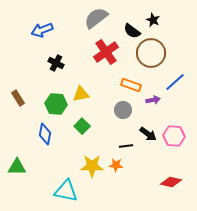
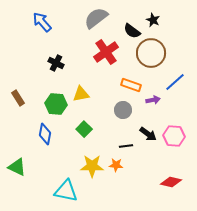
blue arrow: moved 8 px up; rotated 70 degrees clockwise
green square: moved 2 px right, 3 px down
green triangle: rotated 24 degrees clockwise
